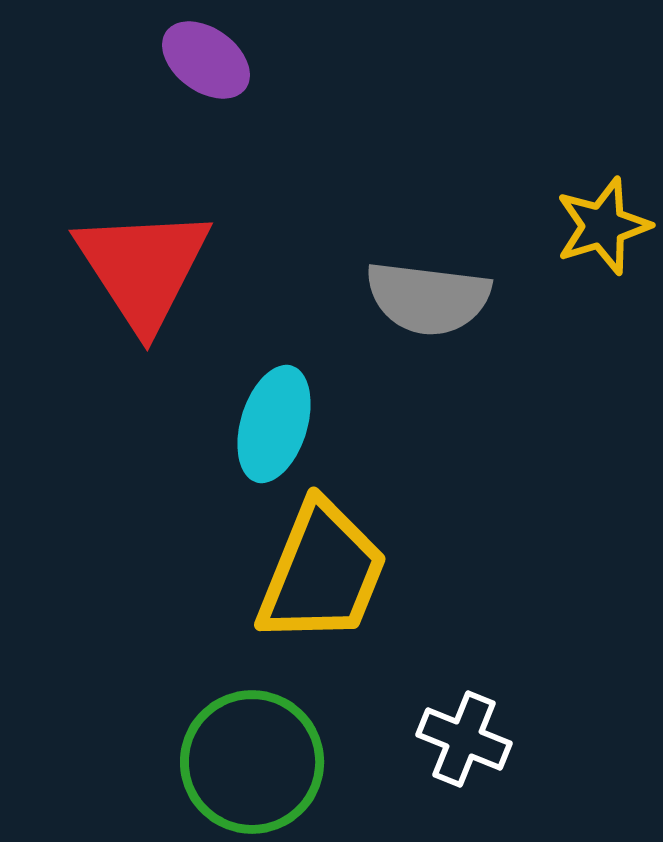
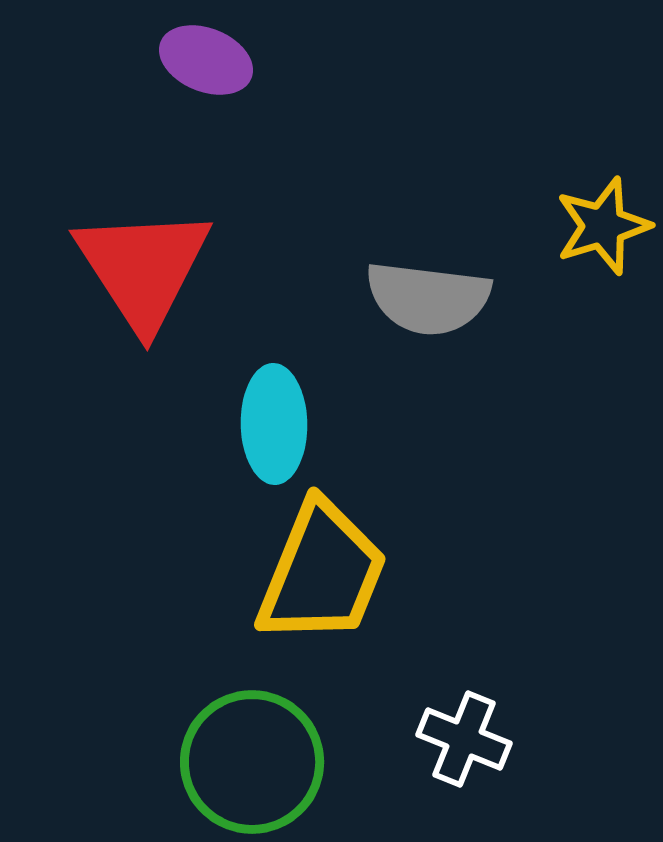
purple ellipse: rotated 14 degrees counterclockwise
cyan ellipse: rotated 18 degrees counterclockwise
